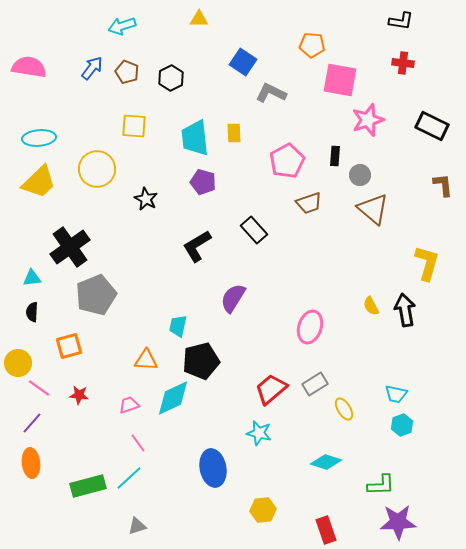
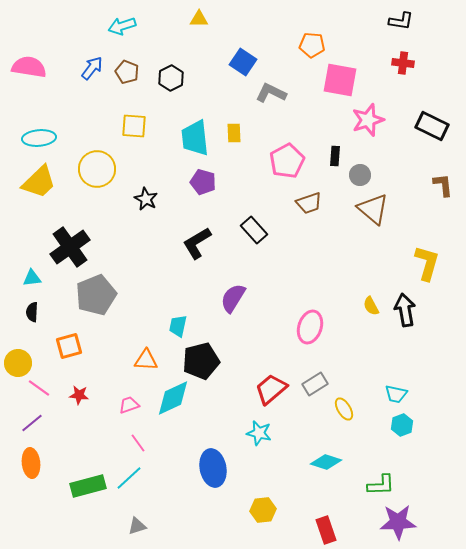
black L-shape at (197, 246): moved 3 px up
purple line at (32, 423): rotated 10 degrees clockwise
